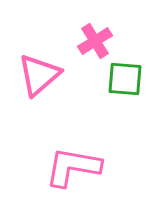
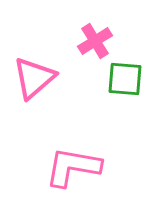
pink triangle: moved 5 px left, 3 px down
